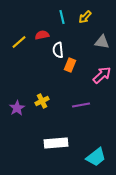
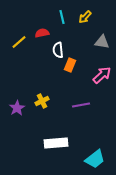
red semicircle: moved 2 px up
cyan trapezoid: moved 1 px left, 2 px down
